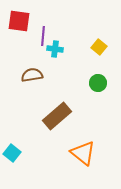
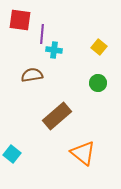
red square: moved 1 px right, 1 px up
purple line: moved 1 px left, 2 px up
cyan cross: moved 1 px left, 1 px down
cyan square: moved 1 px down
